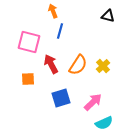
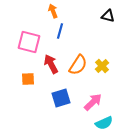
yellow cross: moved 1 px left
